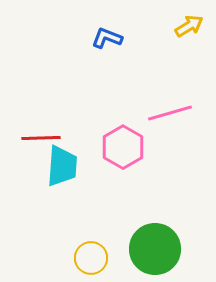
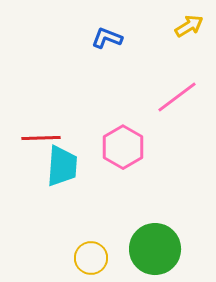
pink line: moved 7 px right, 16 px up; rotated 21 degrees counterclockwise
